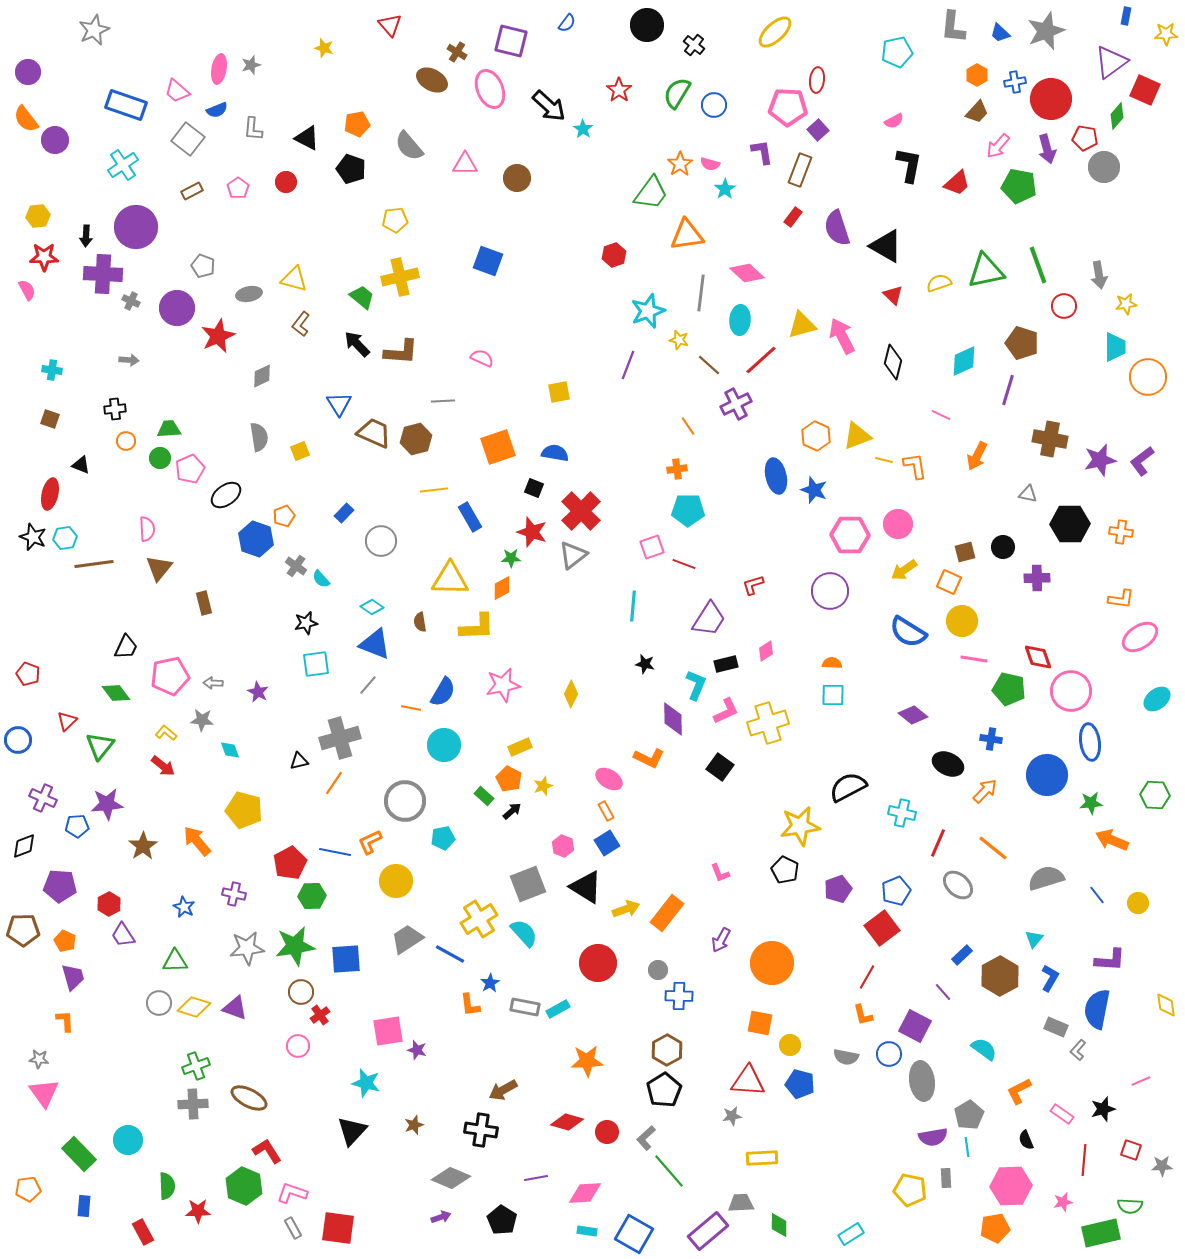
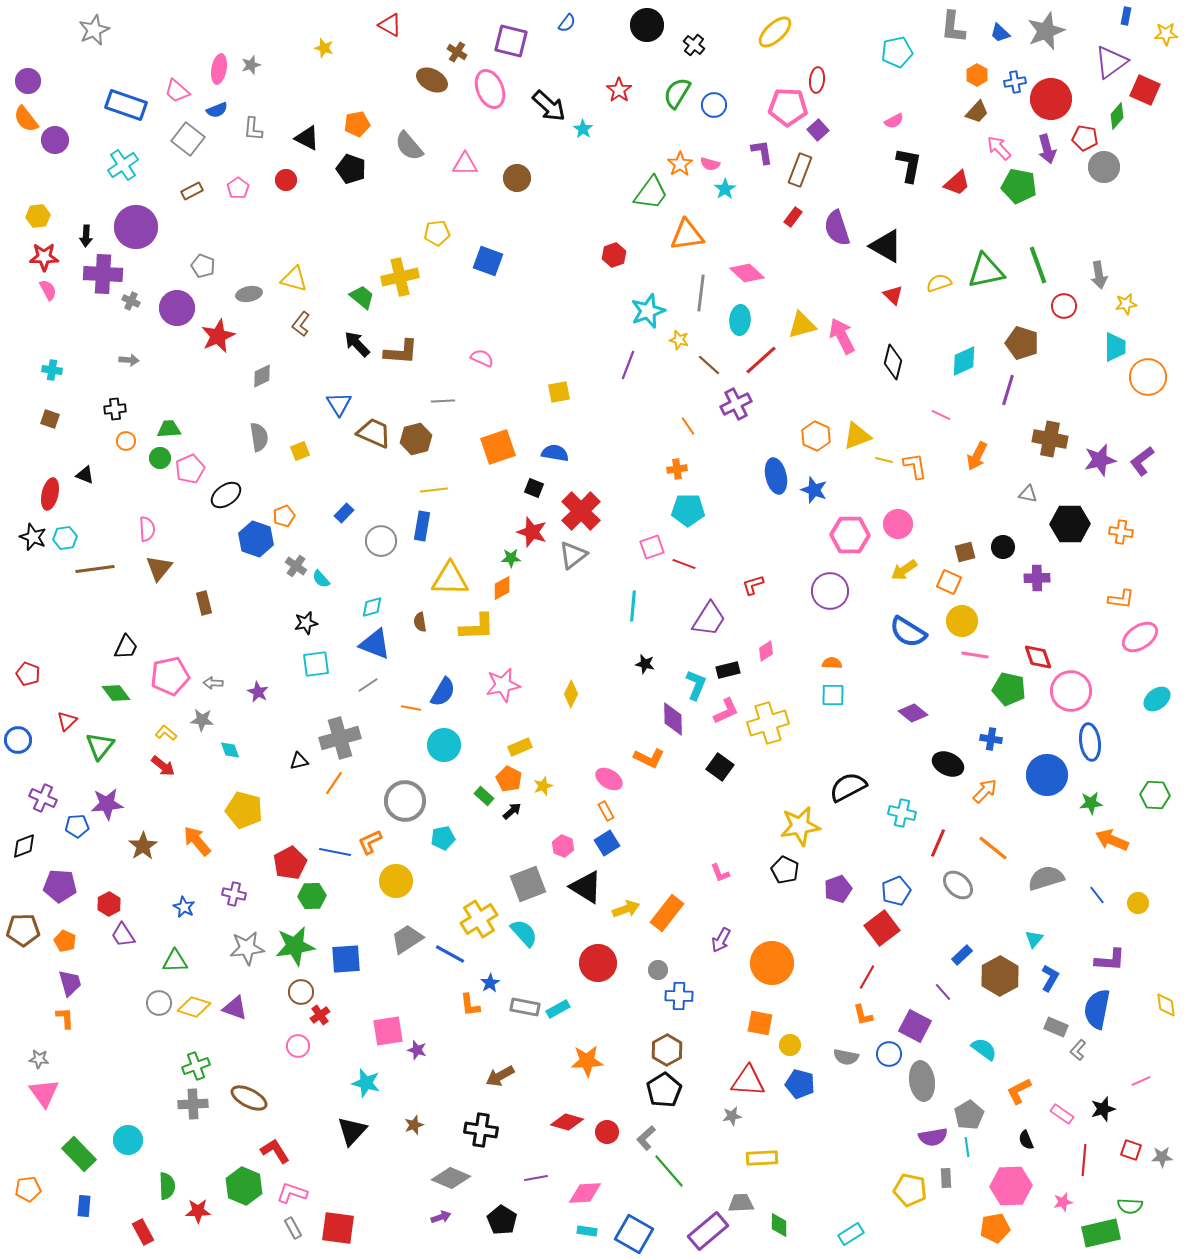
red triangle at (390, 25): rotated 20 degrees counterclockwise
purple circle at (28, 72): moved 9 px down
pink arrow at (998, 146): moved 1 px right, 2 px down; rotated 96 degrees clockwise
red circle at (286, 182): moved 2 px up
yellow pentagon at (395, 220): moved 42 px right, 13 px down
pink semicircle at (27, 290): moved 21 px right
black triangle at (81, 465): moved 4 px right, 10 px down
blue rectangle at (470, 517): moved 48 px left, 9 px down; rotated 40 degrees clockwise
brown line at (94, 564): moved 1 px right, 5 px down
cyan diamond at (372, 607): rotated 50 degrees counterclockwise
pink line at (974, 659): moved 1 px right, 4 px up
black rectangle at (726, 664): moved 2 px right, 6 px down
gray line at (368, 685): rotated 15 degrees clockwise
purple diamond at (913, 715): moved 2 px up
purple trapezoid at (73, 977): moved 3 px left, 6 px down
orange L-shape at (65, 1021): moved 3 px up
brown arrow at (503, 1090): moved 3 px left, 14 px up
red L-shape at (267, 1151): moved 8 px right
gray star at (1162, 1166): moved 9 px up
